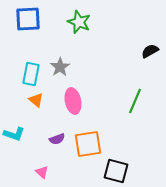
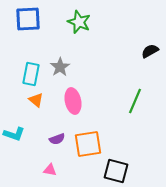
pink triangle: moved 8 px right, 2 px up; rotated 32 degrees counterclockwise
